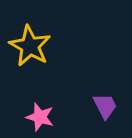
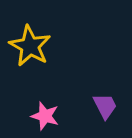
pink star: moved 5 px right, 1 px up
